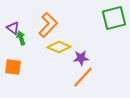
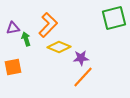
purple triangle: rotated 48 degrees counterclockwise
green arrow: moved 5 px right, 1 px down
orange square: rotated 18 degrees counterclockwise
